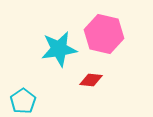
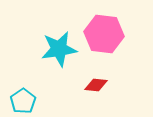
pink hexagon: rotated 6 degrees counterclockwise
red diamond: moved 5 px right, 5 px down
